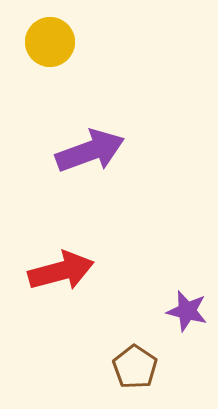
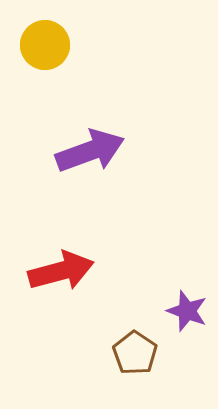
yellow circle: moved 5 px left, 3 px down
purple star: rotated 6 degrees clockwise
brown pentagon: moved 14 px up
